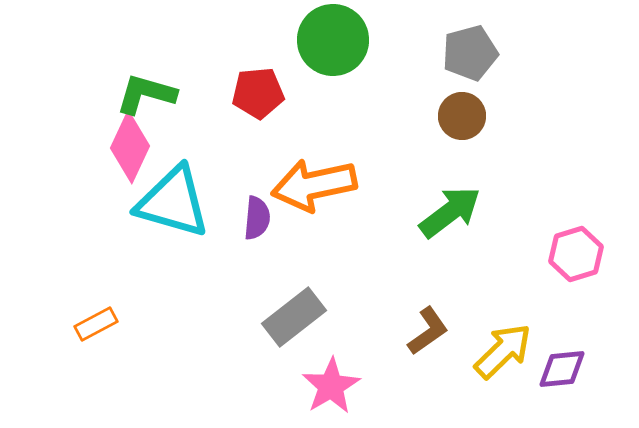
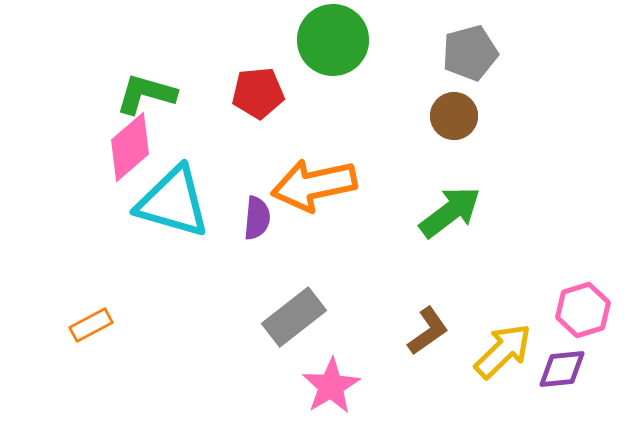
brown circle: moved 8 px left
pink diamond: rotated 24 degrees clockwise
pink hexagon: moved 7 px right, 56 px down
orange rectangle: moved 5 px left, 1 px down
